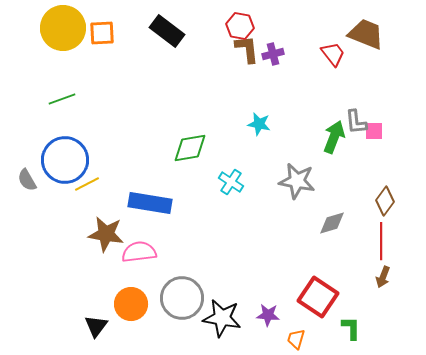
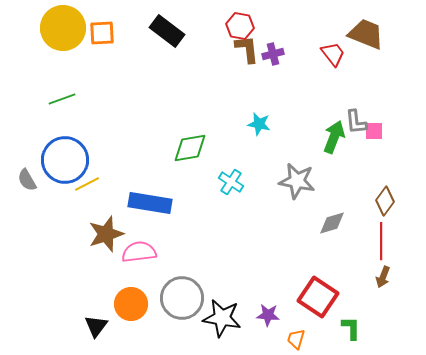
brown star: rotated 27 degrees counterclockwise
